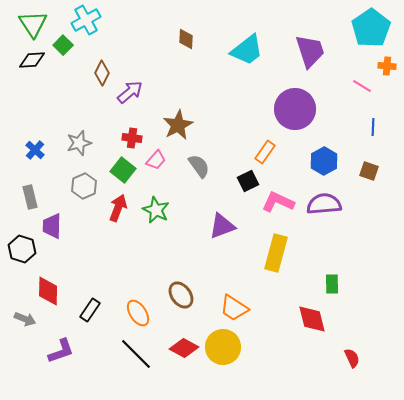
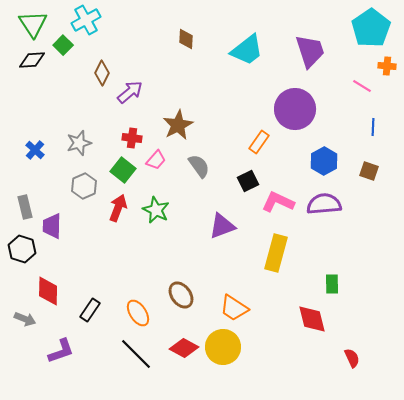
orange rectangle at (265, 152): moved 6 px left, 10 px up
gray rectangle at (30, 197): moved 5 px left, 10 px down
